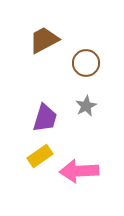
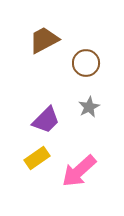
gray star: moved 3 px right, 1 px down
purple trapezoid: moved 1 px right, 2 px down; rotated 28 degrees clockwise
yellow rectangle: moved 3 px left, 2 px down
pink arrow: rotated 39 degrees counterclockwise
